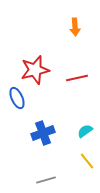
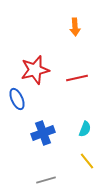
blue ellipse: moved 1 px down
cyan semicircle: moved 2 px up; rotated 147 degrees clockwise
